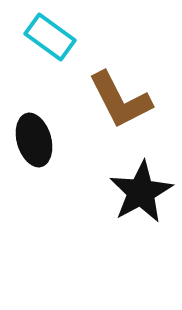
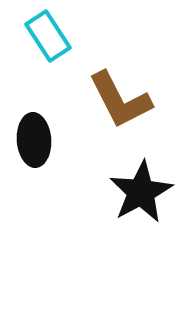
cyan rectangle: moved 2 px left, 1 px up; rotated 21 degrees clockwise
black ellipse: rotated 12 degrees clockwise
